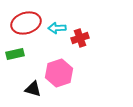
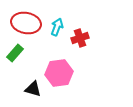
red ellipse: rotated 28 degrees clockwise
cyan arrow: moved 1 px up; rotated 114 degrees clockwise
green rectangle: moved 1 px up; rotated 36 degrees counterclockwise
pink hexagon: rotated 12 degrees clockwise
